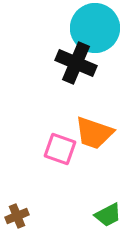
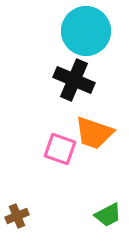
cyan circle: moved 9 px left, 3 px down
black cross: moved 2 px left, 17 px down
